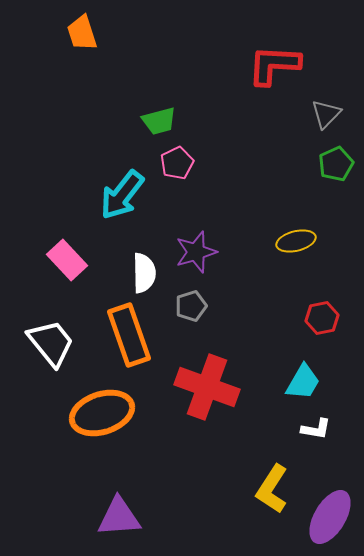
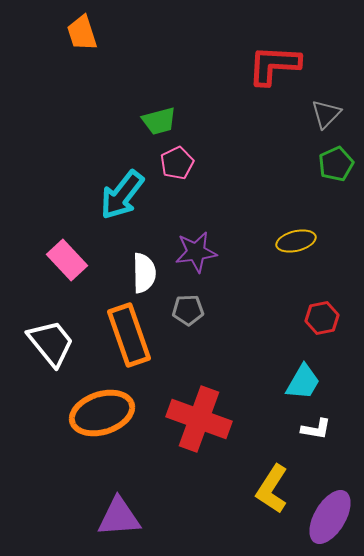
purple star: rotated 9 degrees clockwise
gray pentagon: moved 3 px left, 4 px down; rotated 16 degrees clockwise
red cross: moved 8 px left, 32 px down
